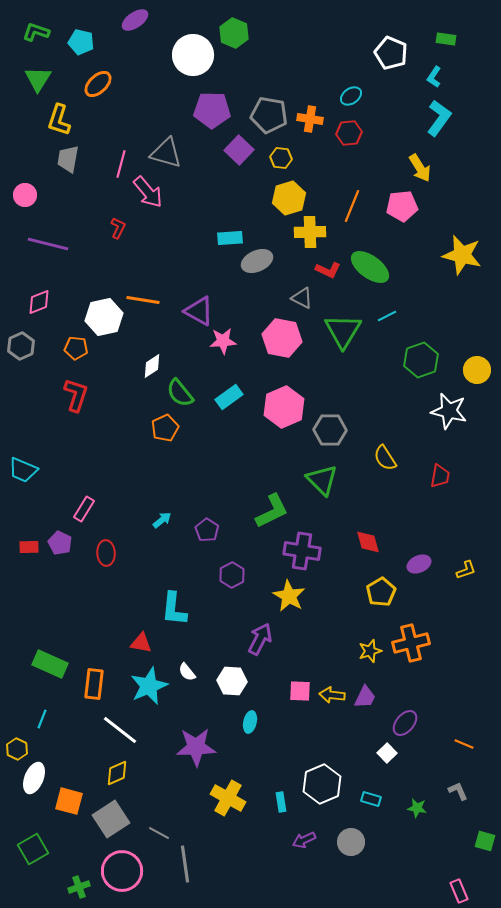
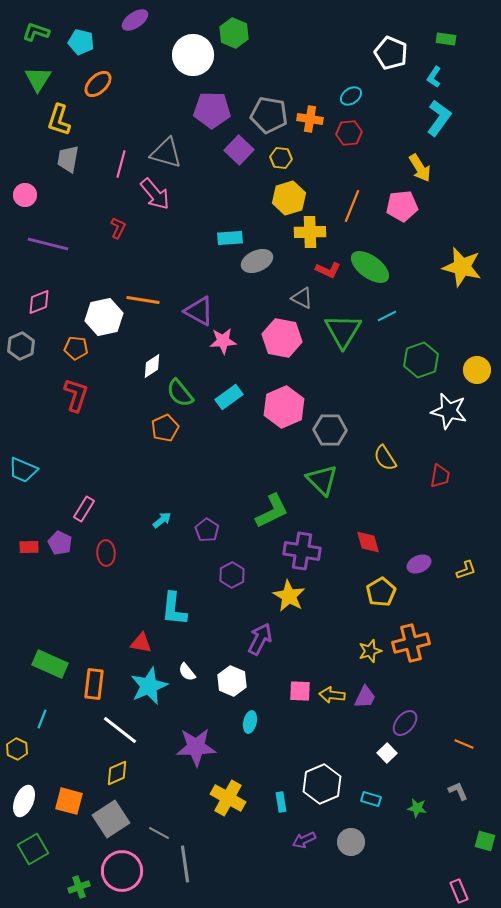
pink arrow at (148, 192): moved 7 px right, 2 px down
yellow star at (462, 255): moved 12 px down
white hexagon at (232, 681): rotated 20 degrees clockwise
white ellipse at (34, 778): moved 10 px left, 23 px down
